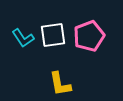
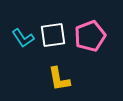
pink pentagon: moved 1 px right
yellow L-shape: moved 1 px left, 5 px up
